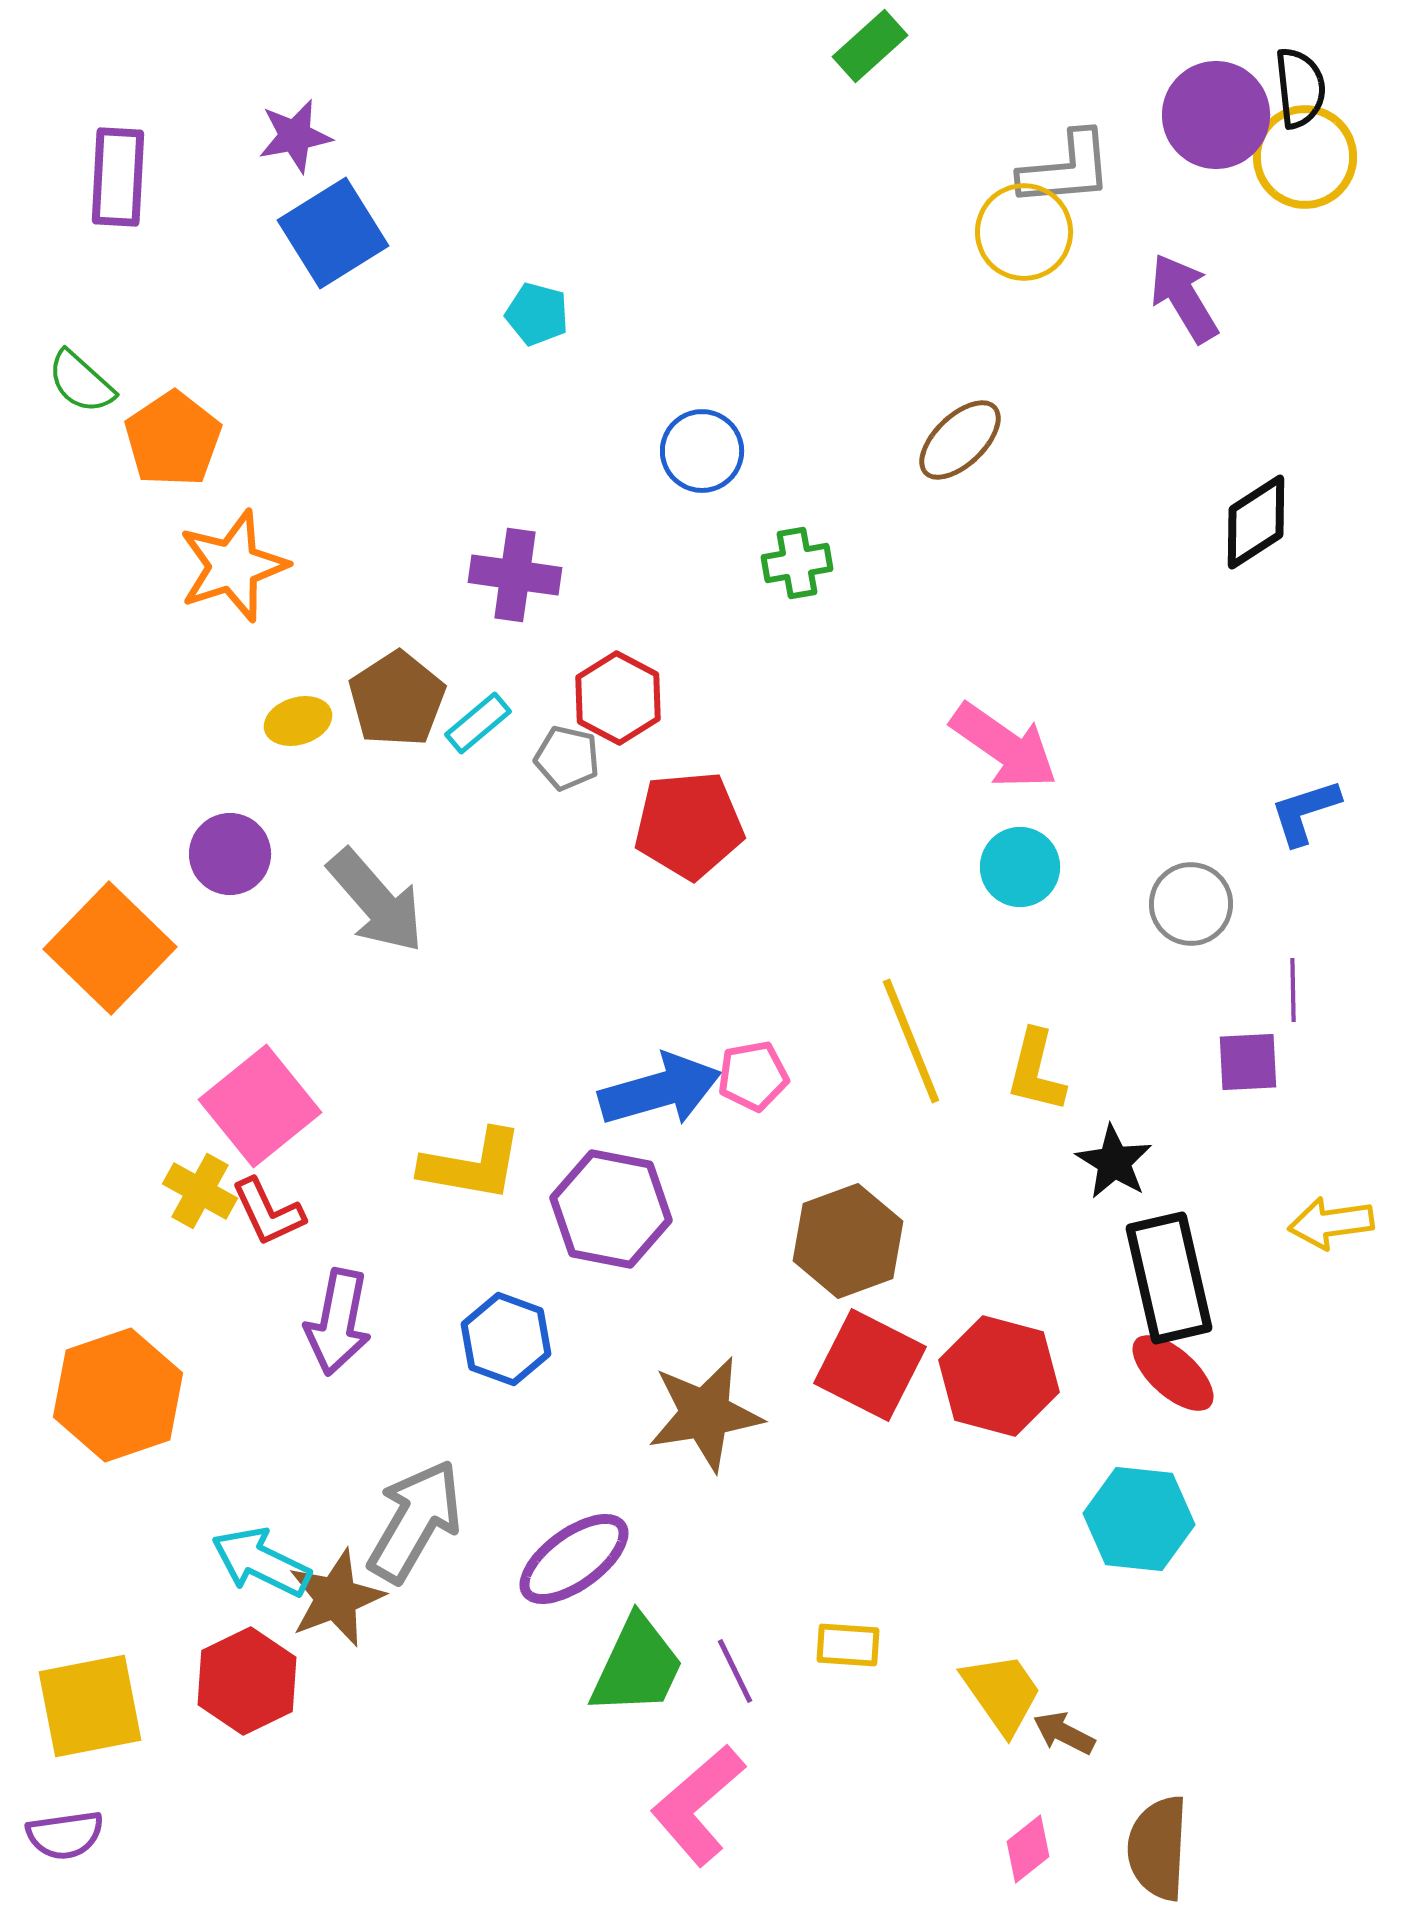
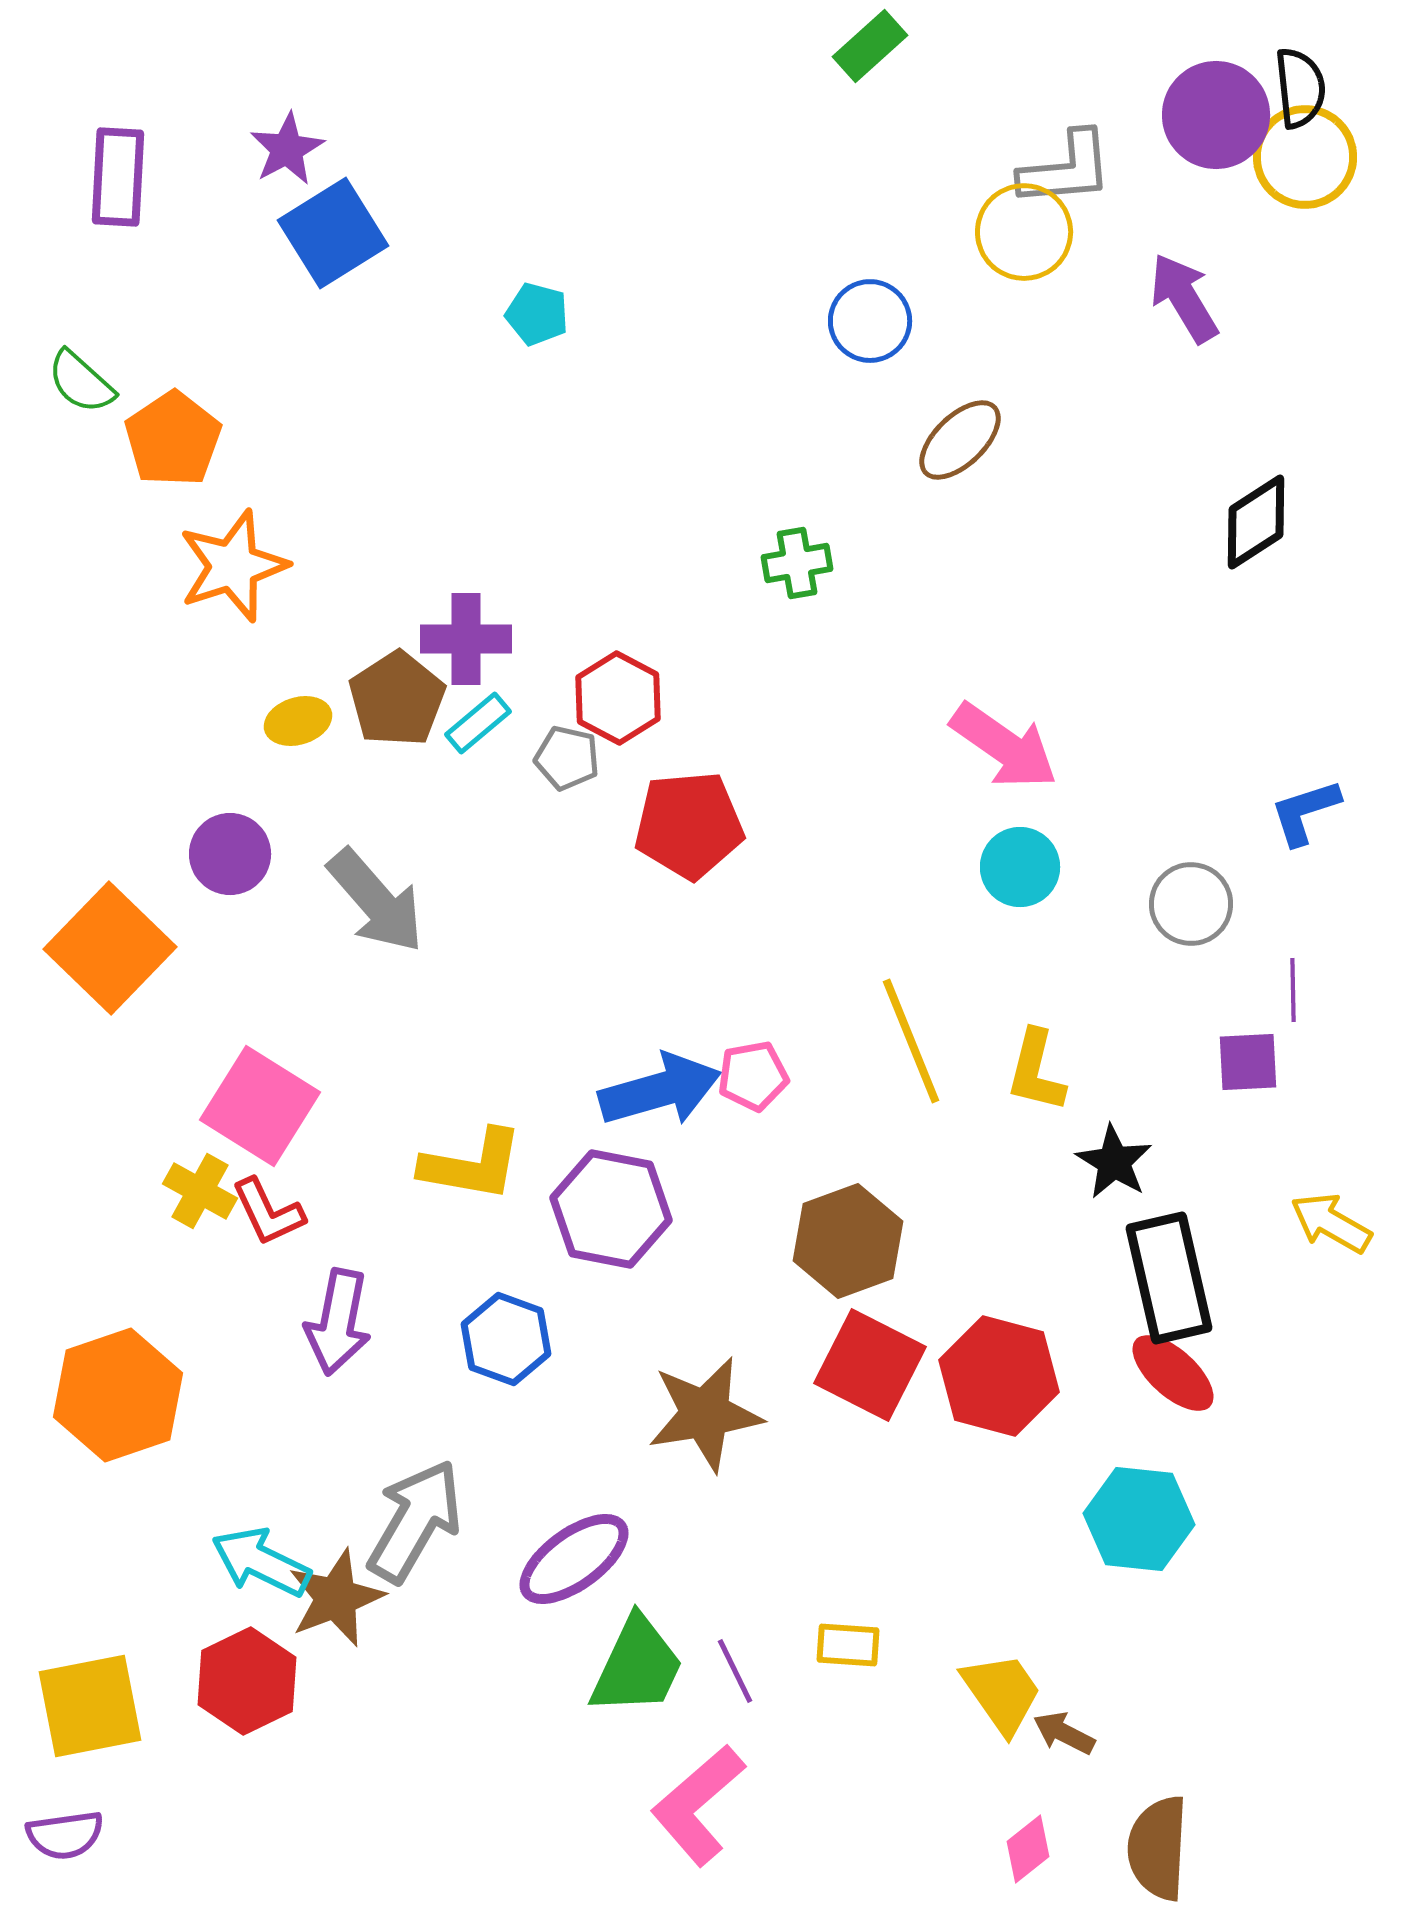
purple star at (295, 136): moved 8 px left, 13 px down; rotated 18 degrees counterclockwise
blue circle at (702, 451): moved 168 px right, 130 px up
purple cross at (515, 575): moved 49 px left, 64 px down; rotated 8 degrees counterclockwise
pink square at (260, 1106): rotated 19 degrees counterclockwise
yellow arrow at (1331, 1223): rotated 38 degrees clockwise
